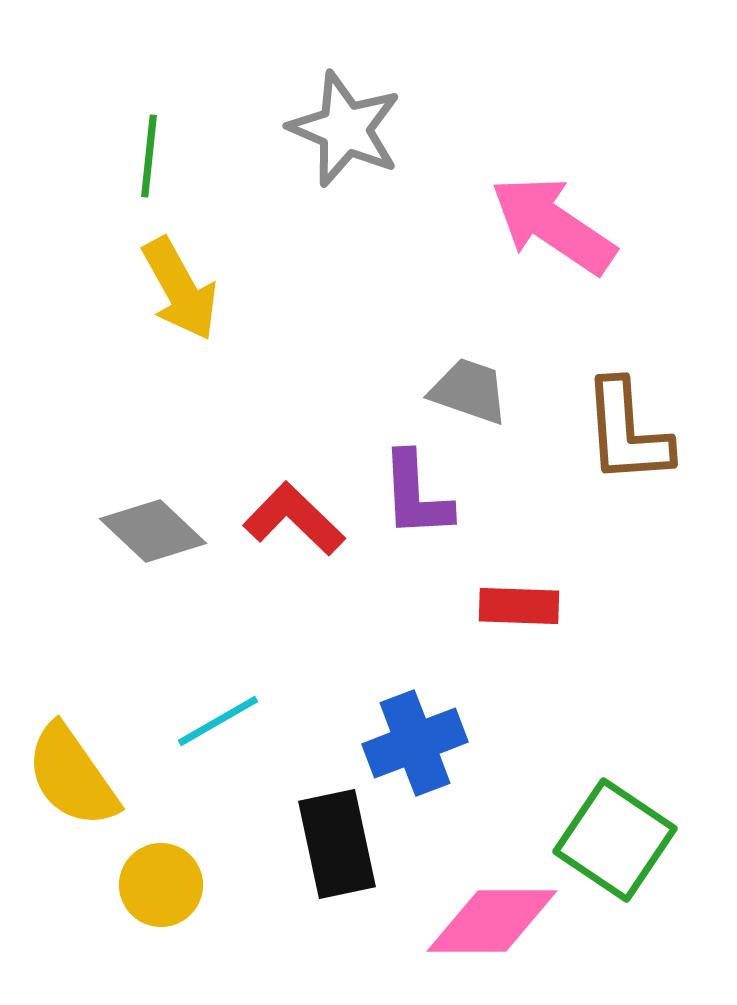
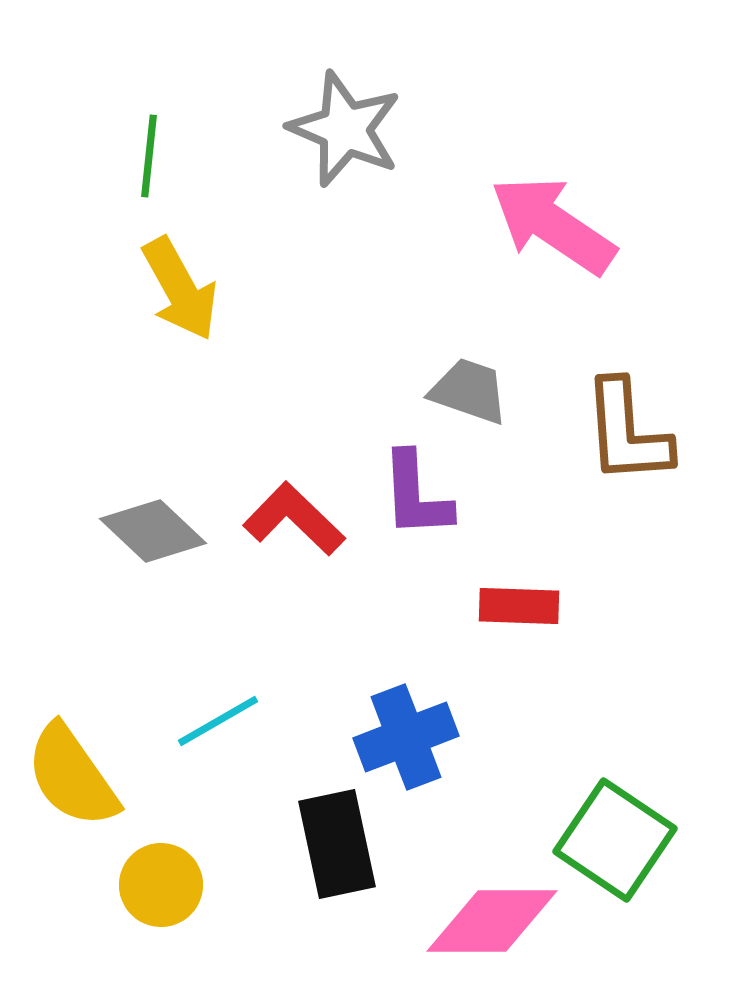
blue cross: moved 9 px left, 6 px up
